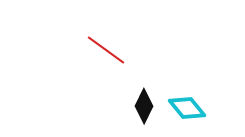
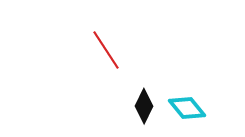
red line: rotated 21 degrees clockwise
